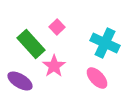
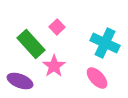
purple ellipse: rotated 10 degrees counterclockwise
